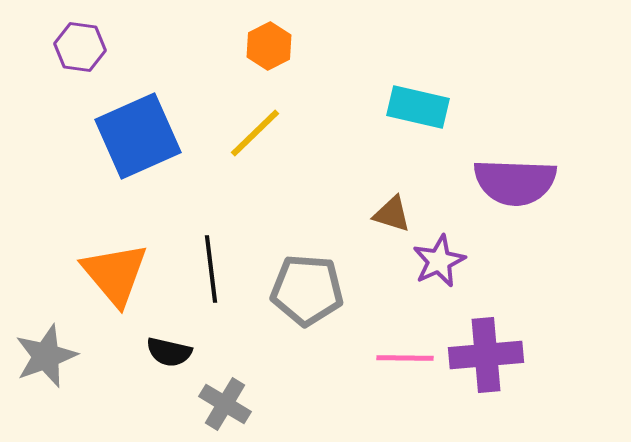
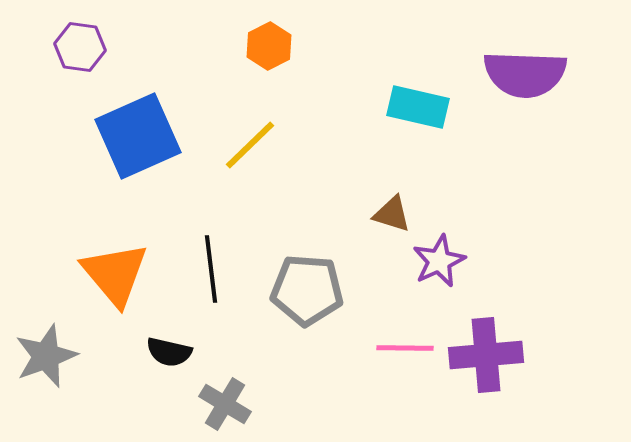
yellow line: moved 5 px left, 12 px down
purple semicircle: moved 10 px right, 108 px up
pink line: moved 10 px up
